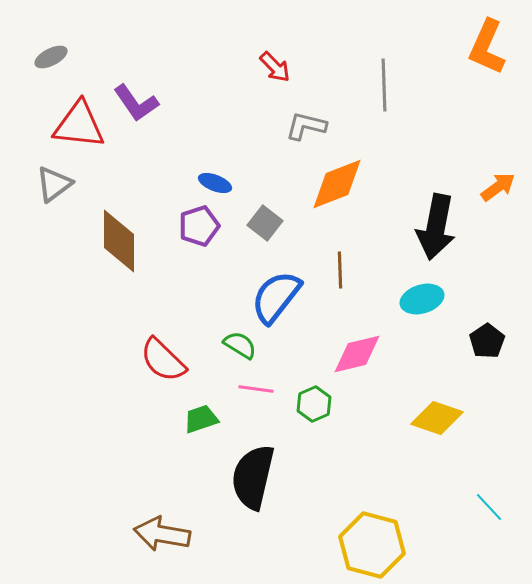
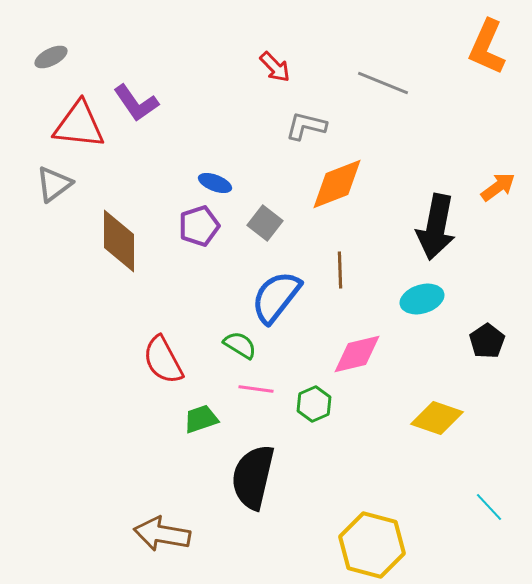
gray line: moved 1 px left, 2 px up; rotated 66 degrees counterclockwise
red semicircle: rotated 18 degrees clockwise
